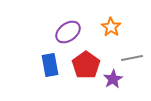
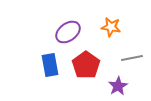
orange star: rotated 24 degrees counterclockwise
purple star: moved 5 px right, 7 px down
